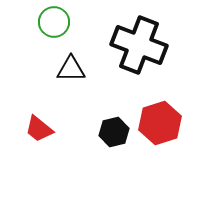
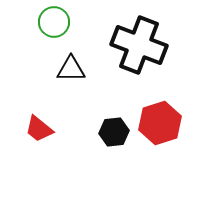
black hexagon: rotated 8 degrees clockwise
